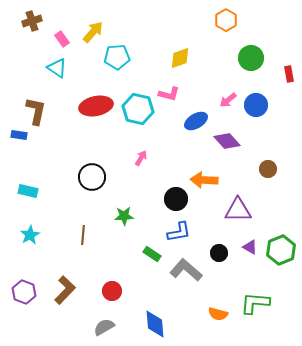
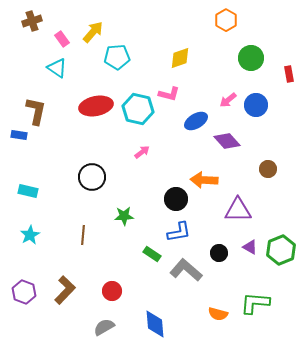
pink arrow at (141, 158): moved 1 px right, 6 px up; rotated 21 degrees clockwise
